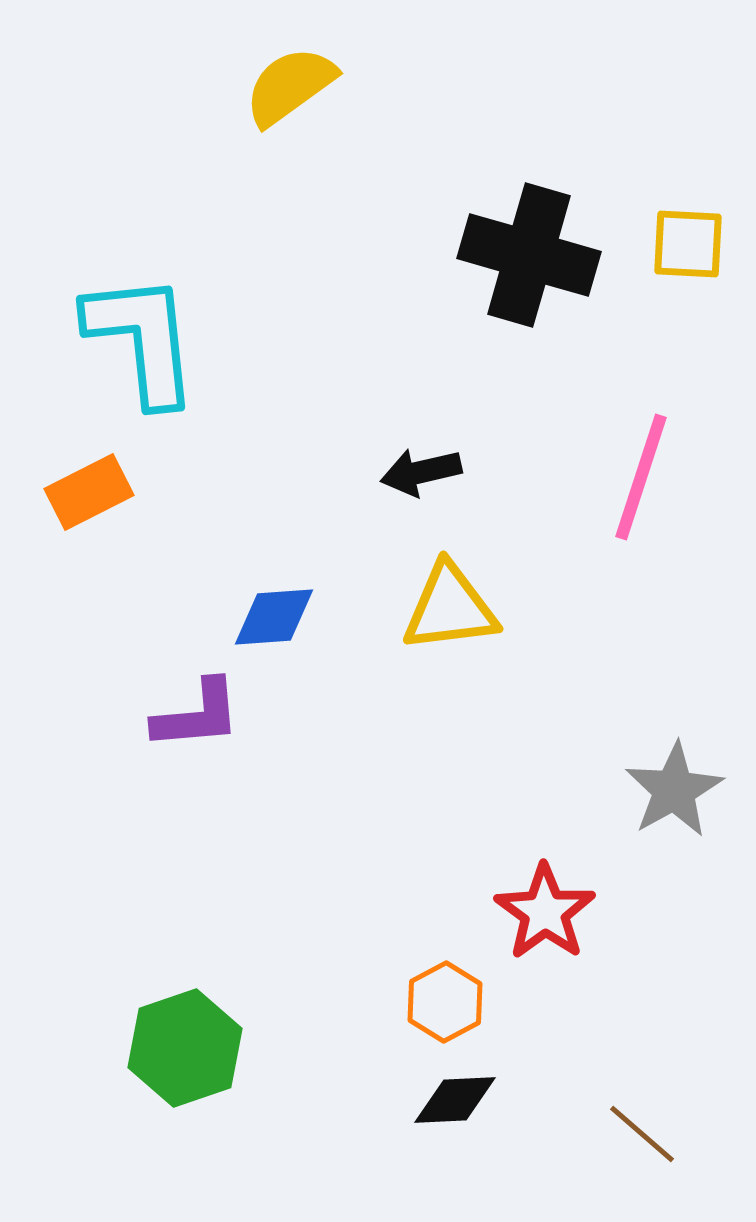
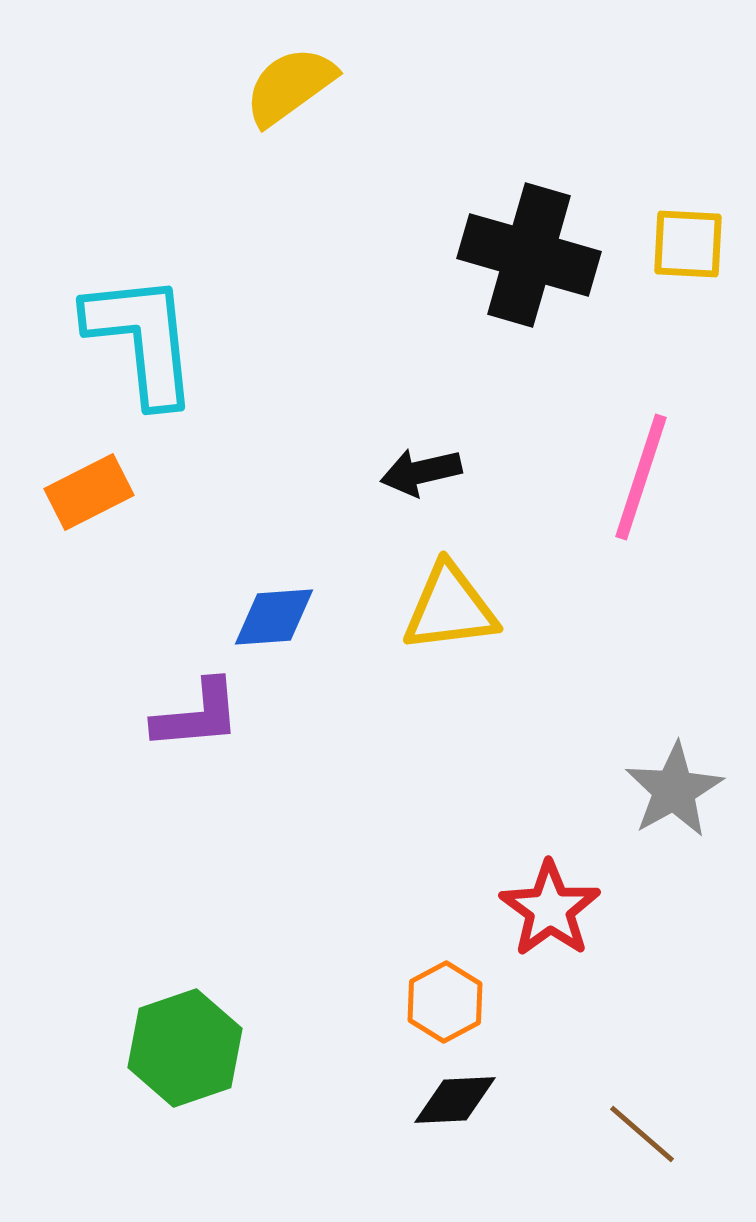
red star: moved 5 px right, 3 px up
